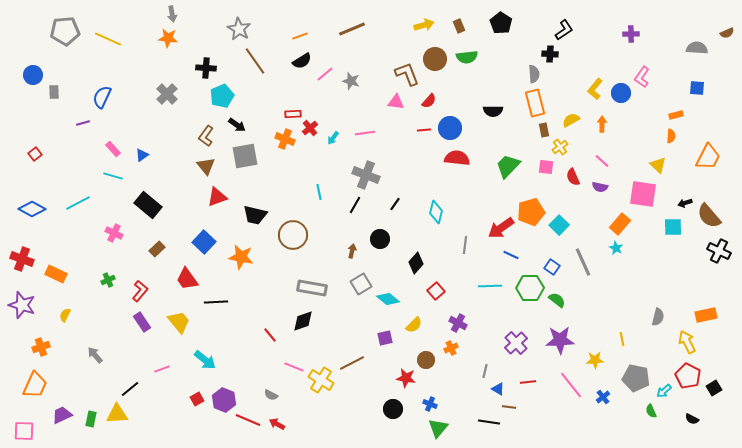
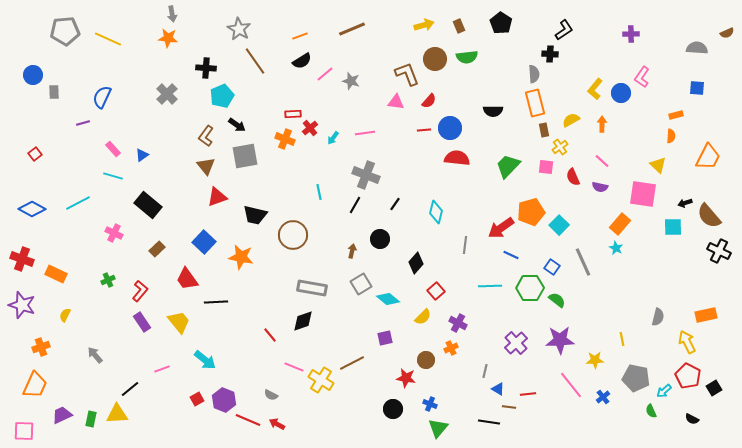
yellow semicircle at (414, 325): moved 9 px right, 8 px up
red line at (528, 382): moved 12 px down
